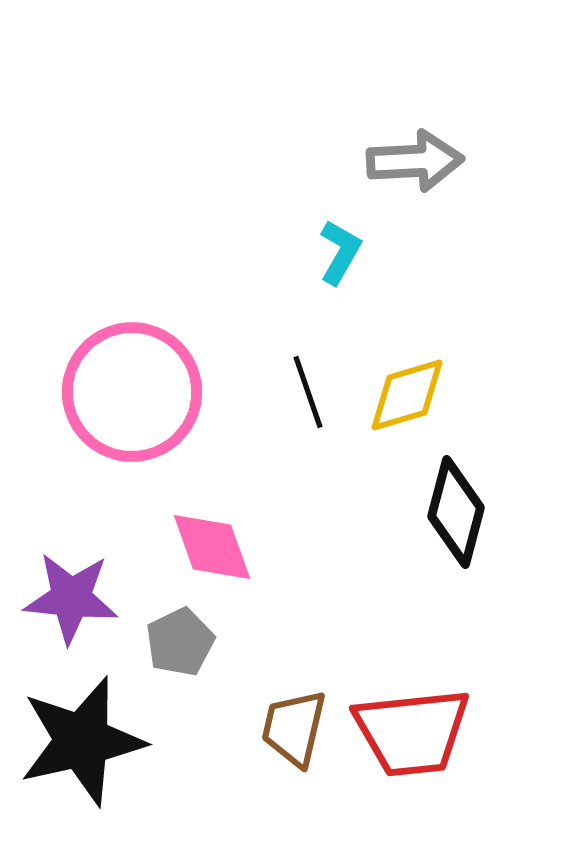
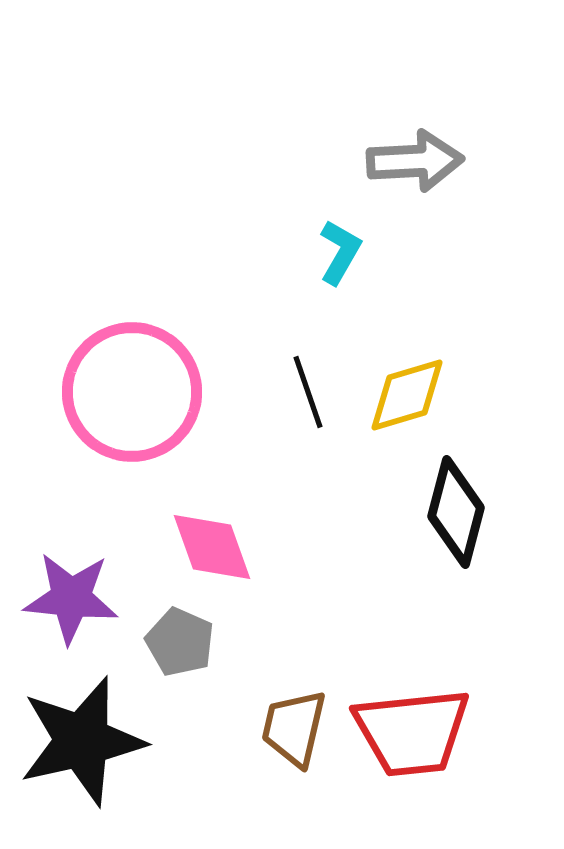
gray pentagon: rotated 22 degrees counterclockwise
